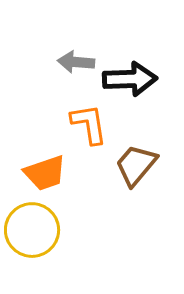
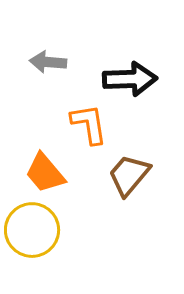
gray arrow: moved 28 px left
brown trapezoid: moved 7 px left, 10 px down
orange trapezoid: rotated 69 degrees clockwise
